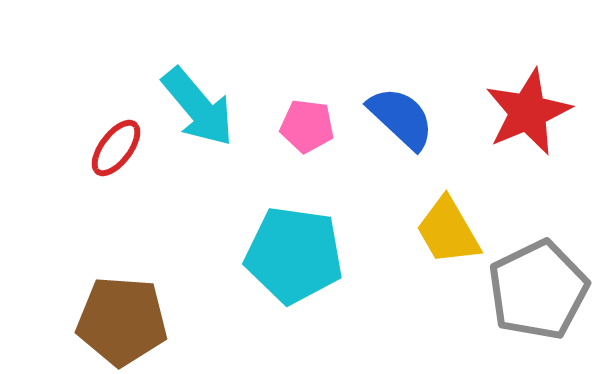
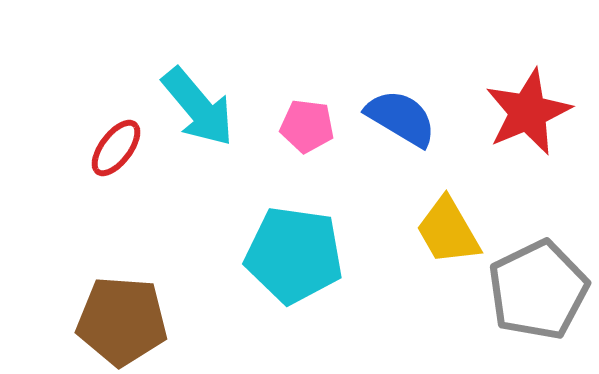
blue semicircle: rotated 12 degrees counterclockwise
